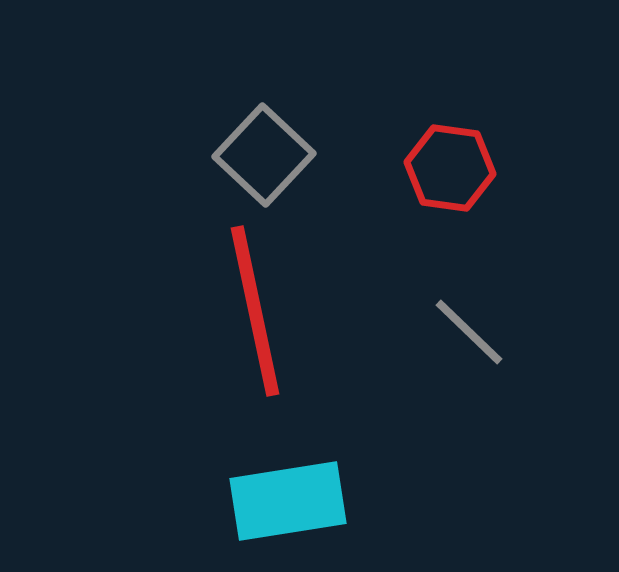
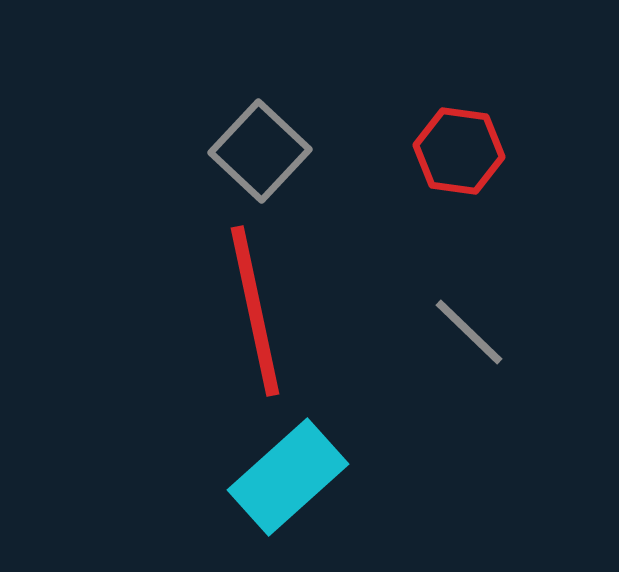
gray square: moved 4 px left, 4 px up
red hexagon: moved 9 px right, 17 px up
cyan rectangle: moved 24 px up; rotated 33 degrees counterclockwise
